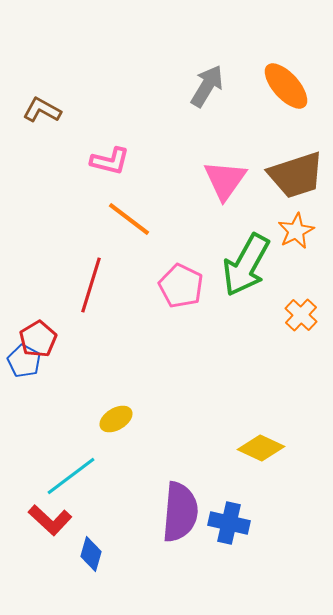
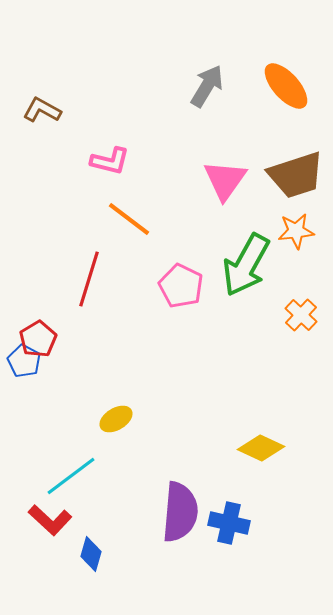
orange star: rotated 21 degrees clockwise
red line: moved 2 px left, 6 px up
